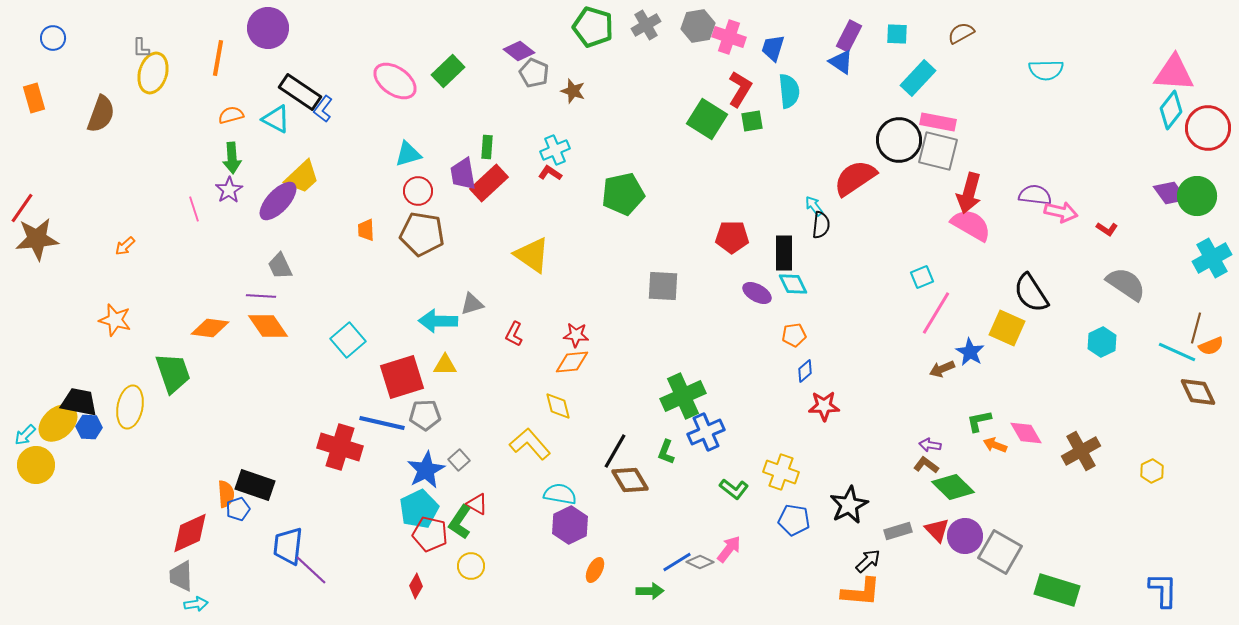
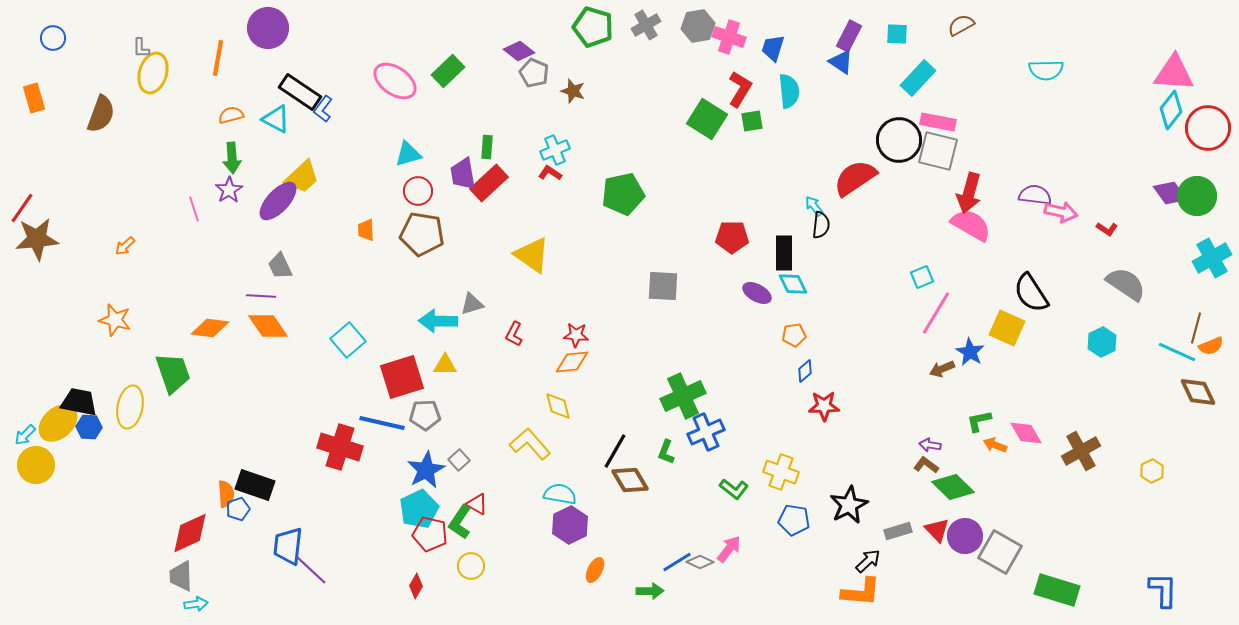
brown semicircle at (961, 33): moved 8 px up
